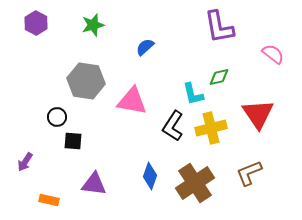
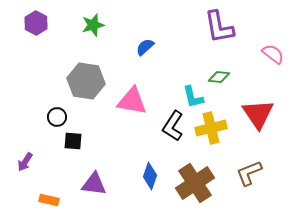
green diamond: rotated 20 degrees clockwise
cyan L-shape: moved 3 px down
